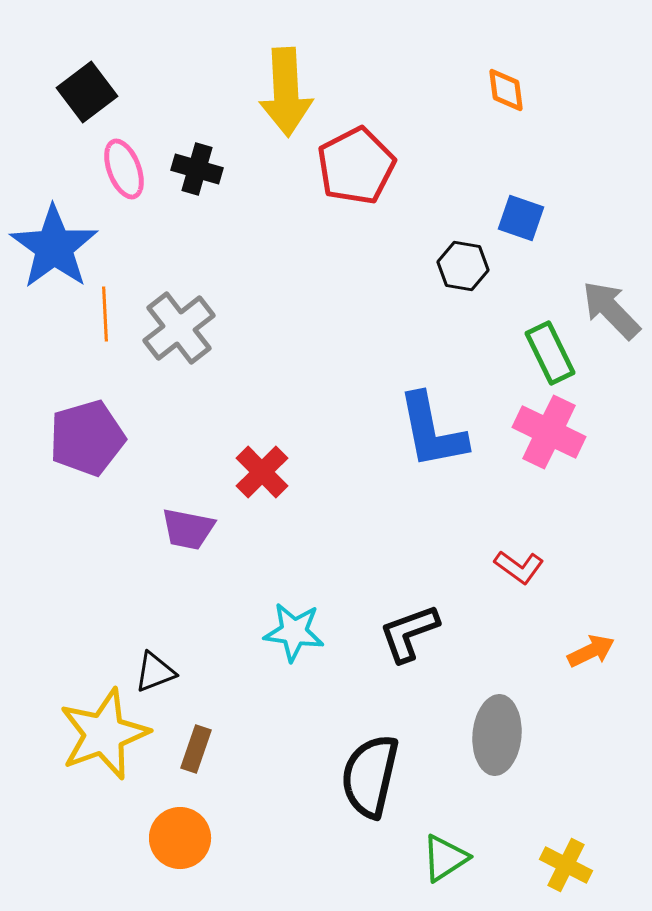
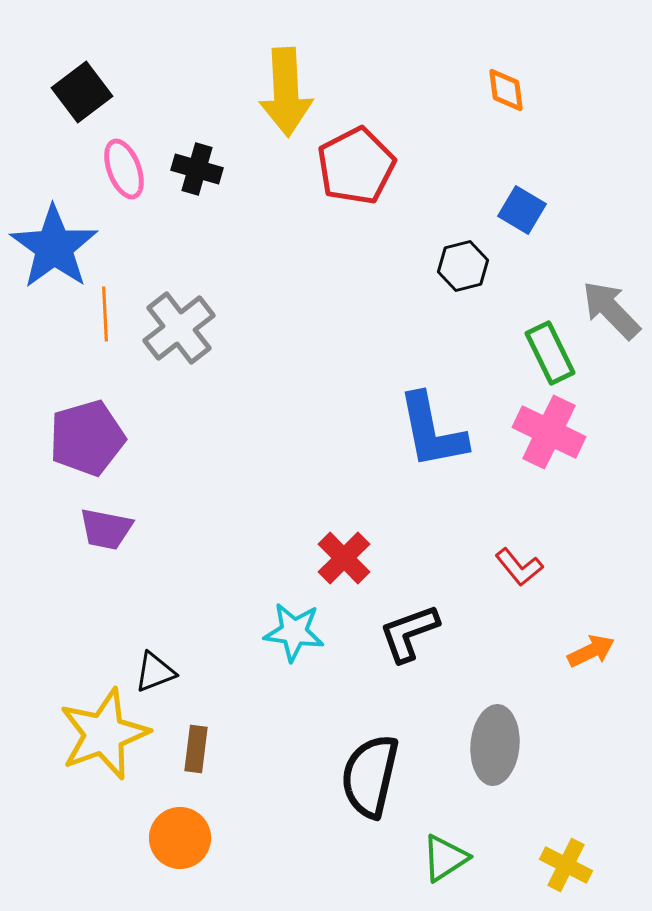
black square: moved 5 px left
blue square: moved 1 px right, 8 px up; rotated 12 degrees clockwise
black hexagon: rotated 24 degrees counterclockwise
red cross: moved 82 px right, 86 px down
purple trapezoid: moved 82 px left
red L-shape: rotated 15 degrees clockwise
gray ellipse: moved 2 px left, 10 px down
brown rectangle: rotated 12 degrees counterclockwise
